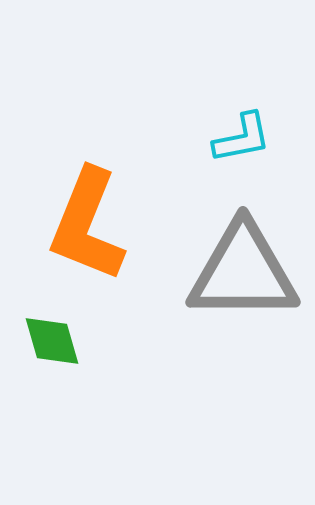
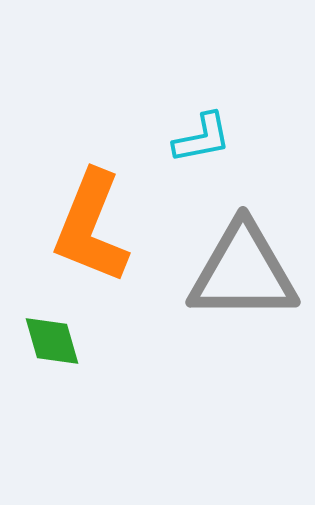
cyan L-shape: moved 40 px left
orange L-shape: moved 4 px right, 2 px down
